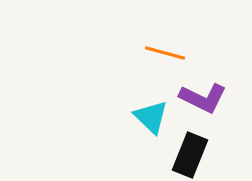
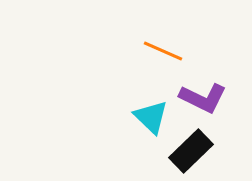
orange line: moved 2 px left, 2 px up; rotated 9 degrees clockwise
black rectangle: moved 1 px right, 4 px up; rotated 24 degrees clockwise
